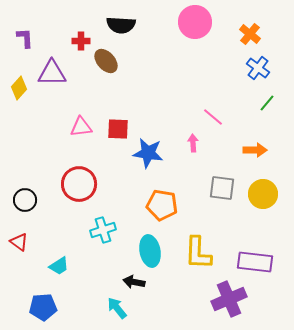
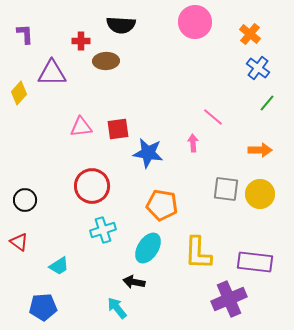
purple L-shape: moved 4 px up
brown ellipse: rotated 50 degrees counterclockwise
yellow diamond: moved 5 px down
red square: rotated 10 degrees counterclockwise
orange arrow: moved 5 px right
red circle: moved 13 px right, 2 px down
gray square: moved 4 px right, 1 px down
yellow circle: moved 3 px left
cyan ellipse: moved 2 px left, 3 px up; rotated 44 degrees clockwise
